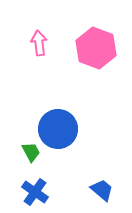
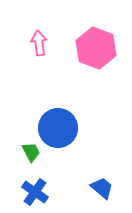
blue circle: moved 1 px up
blue trapezoid: moved 2 px up
